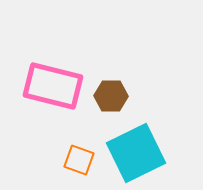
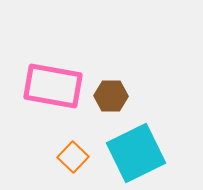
pink rectangle: rotated 4 degrees counterclockwise
orange square: moved 6 px left, 3 px up; rotated 24 degrees clockwise
